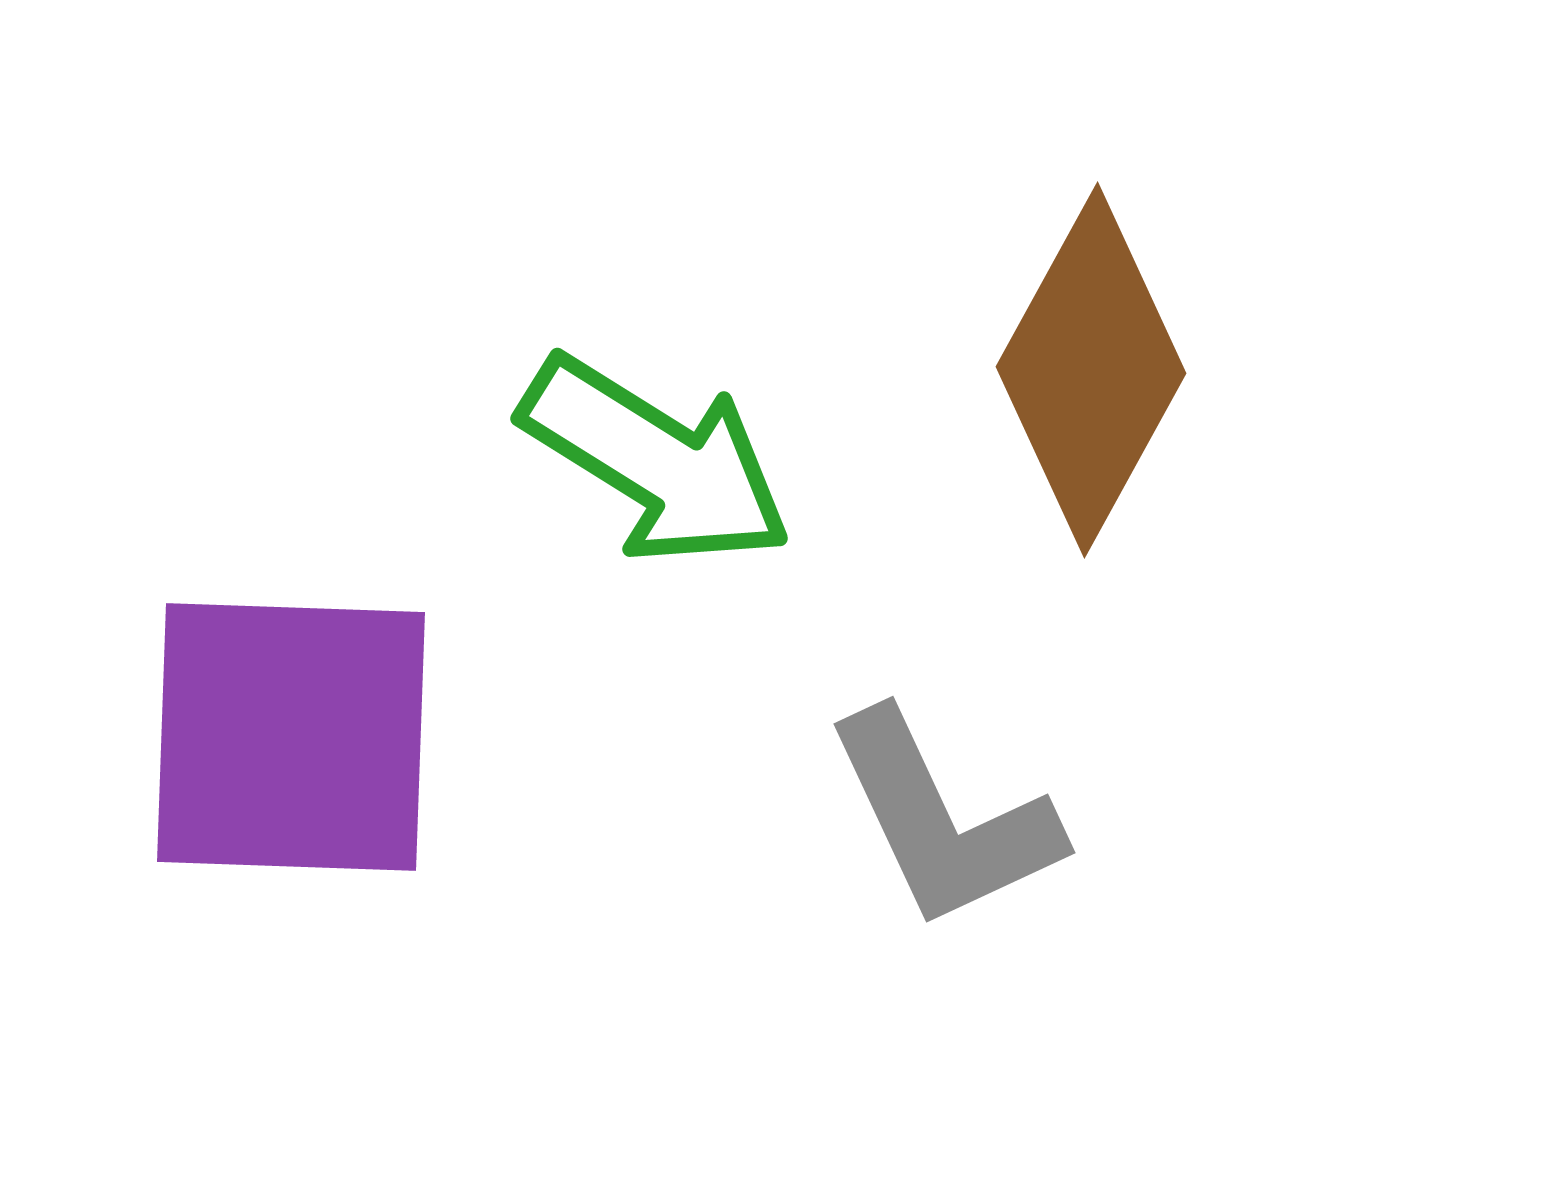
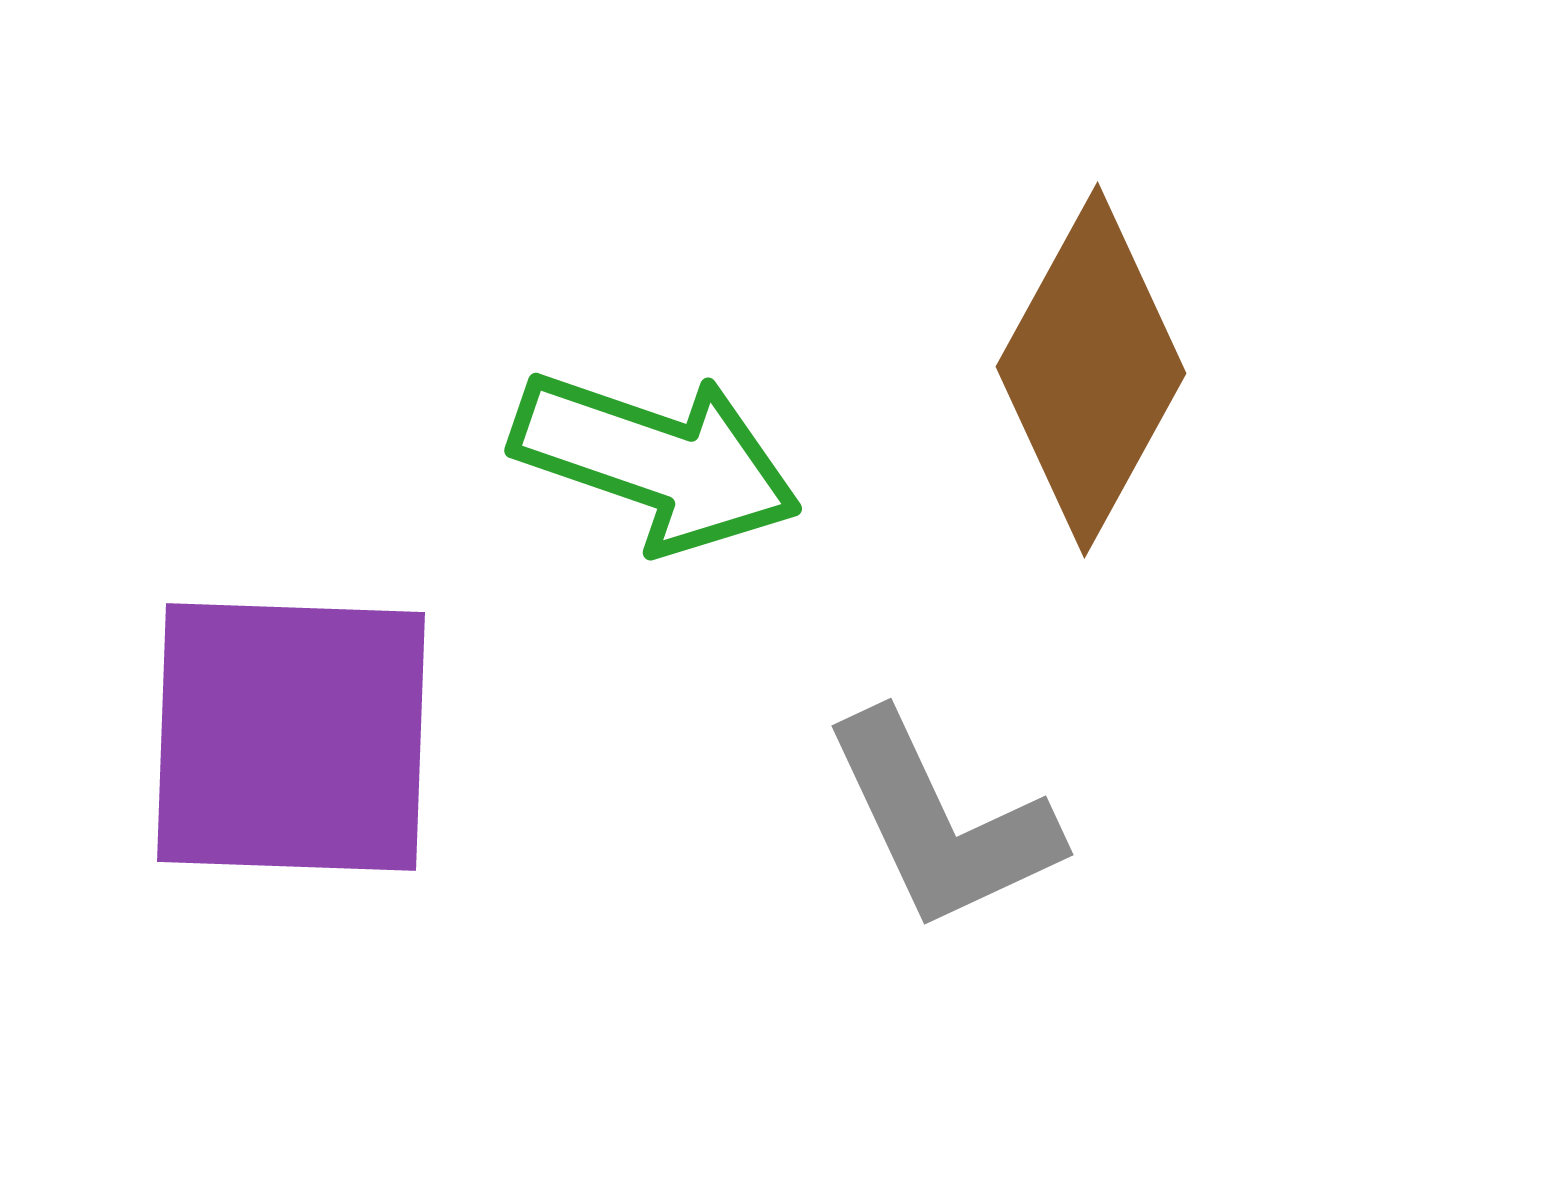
green arrow: rotated 13 degrees counterclockwise
gray L-shape: moved 2 px left, 2 px down
